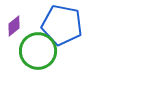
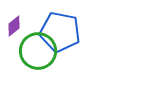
blue pentagon: moved 2 px left, 7 px down
